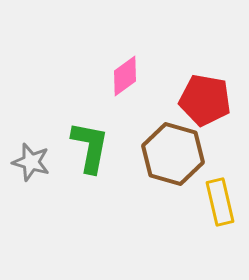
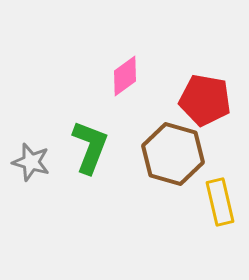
green L-shape: rotated 10 degrees clockwise
